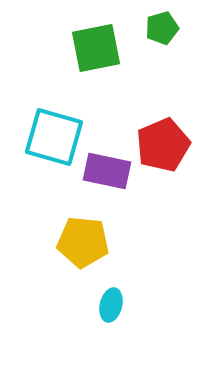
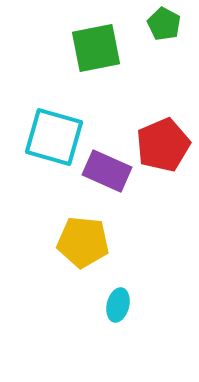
green pentagon: moved 2 px right, 4 px up; rotated 28 degrees counterclockwise
purple rectangle: rotated 12 degrees clockwise
cyan ellipse: moved 7 px right
